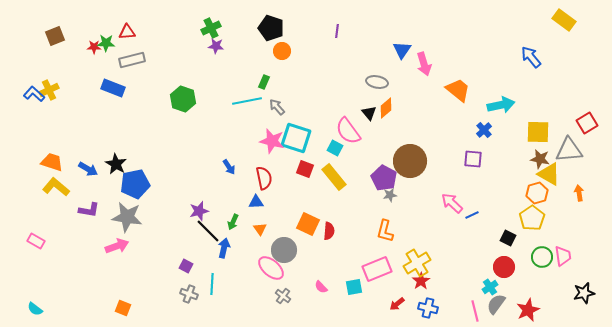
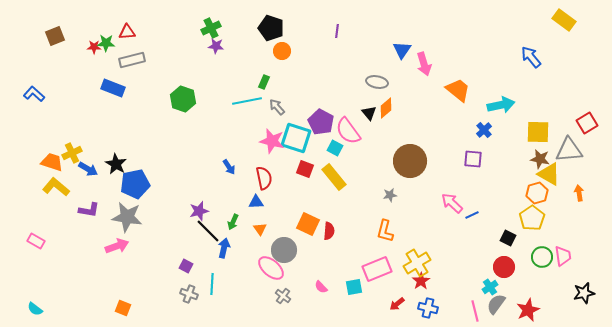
yellow cross at (49, 90): moved 23 px right, 63 px down
purple pentagon at (384, 178): moved 63 px left, 56 px up
